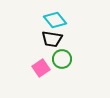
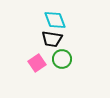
cyan diamond: rotated 20 degrees clockwise
pink square: moved 4 px left, 5 px up
